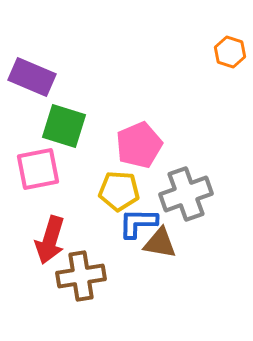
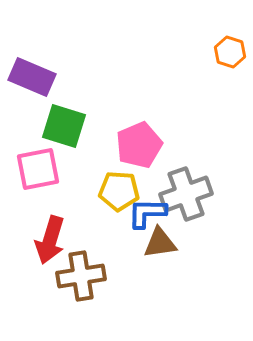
blue L-shape: moved 9 px right, 10 px up
brown triangle: rotated 18 degrees counterclockwise
